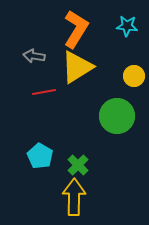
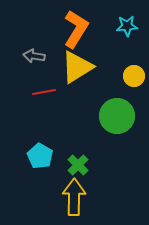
cyan star: rotated 10 degrees counterclockwise
